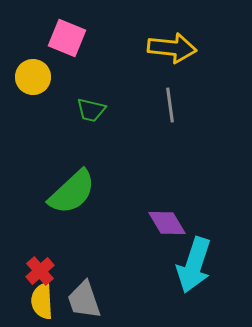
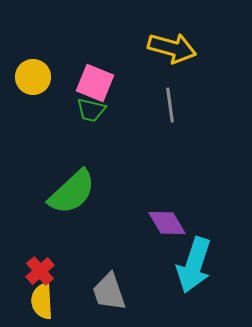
pink square: moved 28 px right, 45 px down
yellow arrow: rotated 9 degrees clockwise
gray trapezoid: moved 25 px right, 8 px up
